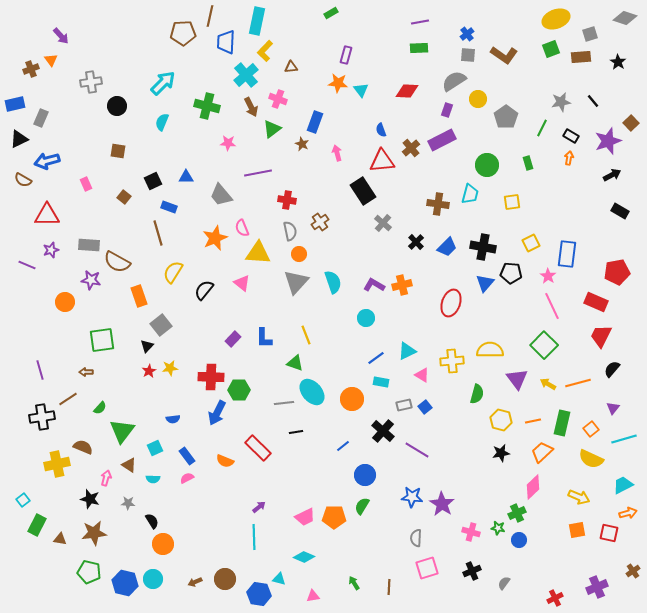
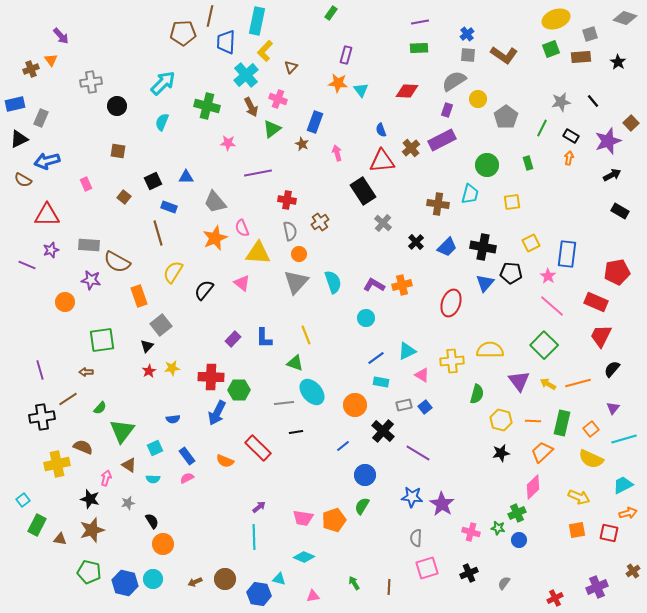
green rectangle at (331, 13): rotated 24 degrees counterclockwise
brown triangle at (291, 67): rotated 40 degrees counterclockwise
gray trapezoid at (221, 195): moved 6 px left, 7 px down
pink line at (552, 306): rotated 24 degrees counterclockwise
yellow star at (170, 368): moved 2 px right
purple triangle at (517, 379): moved 2 px right, 2 px down
orange circle at (352, 399): moved 3 px right, 6 px down
orange line at (533, 421): rotated 14 degrees clockwise
purple line at (417, 450): moved 1 px right, 3 px down
gray star at (128, 503): rotated 16 degrees counterclockwise
pink trapezoid at (305, 517): moved 2 px left, 1 px down; rotated 35 degrees clockwise
orange pentagon at (334, 517): moved 3 px down; rotated 20 degrees counterclockwise
brown star at (94, 533): moved 2 px left, 3 px up; rotated 10 degrees counterclockwise
black cross at (472, 571): moved 3 px left, 2 px down
